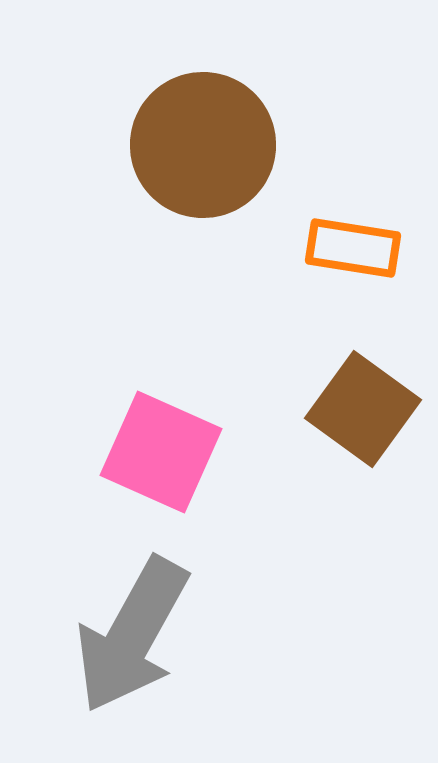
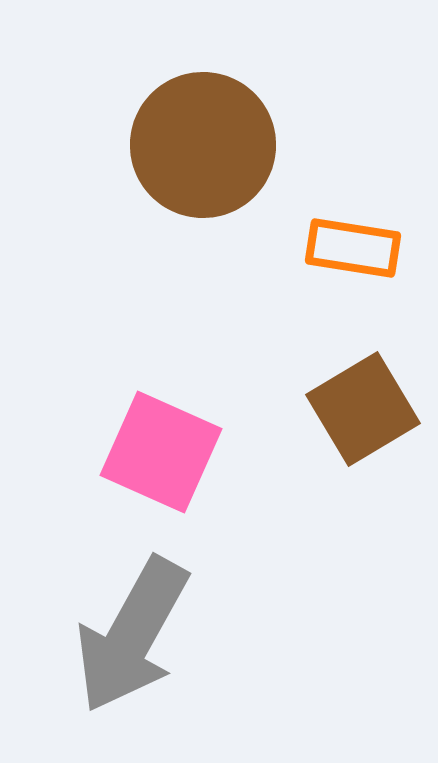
brown square: rotated 23 degrees clockwise
